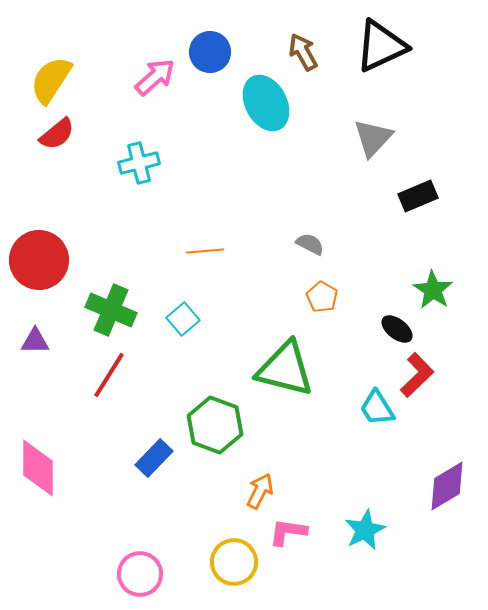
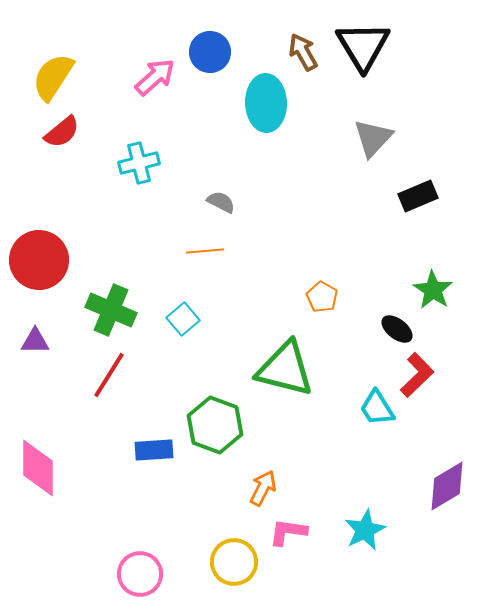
black triangle: moved 18 px left; rotated 36 degrees counterclockwise
yellow semicircle: moved 2 px right, 3 px up
cyan ellipse: rotated 26 degrees clockwise
red semicircle: moved 5 px right, 2 px up
gray semicircle: moved 89 px left, 42 px up
blue rectangle: moved 8 px up; rotated 42 degrees clockwise
orange arrow: moved 3 px right, 3 px up
